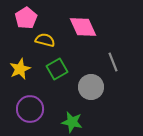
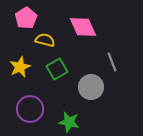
gray line: moved 1 px left
yellow star: moved 2 px up
green star: moved 3 px left
